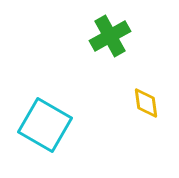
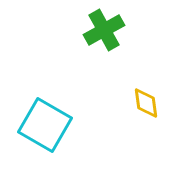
green cross: moved 6 px left, 6 px up
